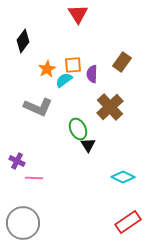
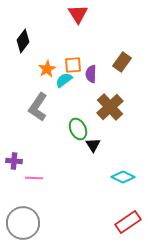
purple semicircle: moved 1 px left
gray L-shape: rotated 100 degrees clockwise
black triangle: moved 5 px right
purple cross: moved 3 px left; rotated 21 degrees counterclockwise
